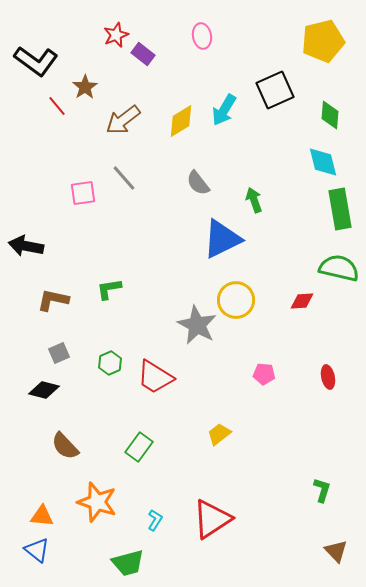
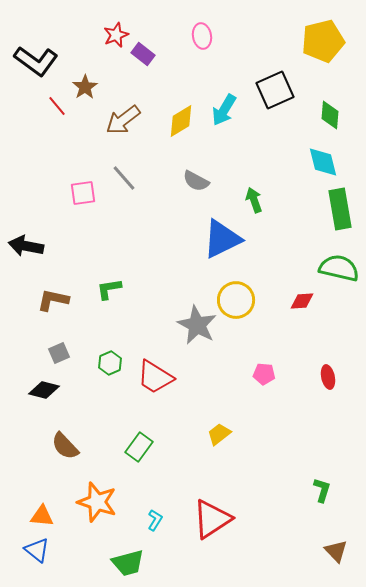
gray semicircle at (198, 183): moved 2 px left, 2 px up; rotated 24 degrees counterclockwise
